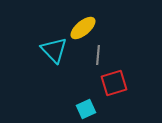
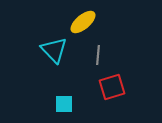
yellow ellipse: moved 6 px up
red square: moved 2 px left, 4 px down
cyan square: moved 22 px left, 5 px up; rotated 24 degrees clockwise
